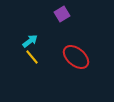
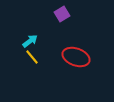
red ellipse: rotated 20 degrees counterclockwise
